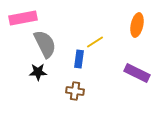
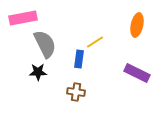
brown cross: moved 1 px right, 1 px down
